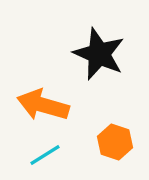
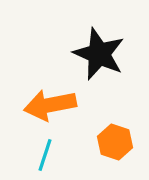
orange arrow: moved 7 px right; rotated 27 degrees counterclockwise
cyan line: rotated 40 degrees counterclockwise
